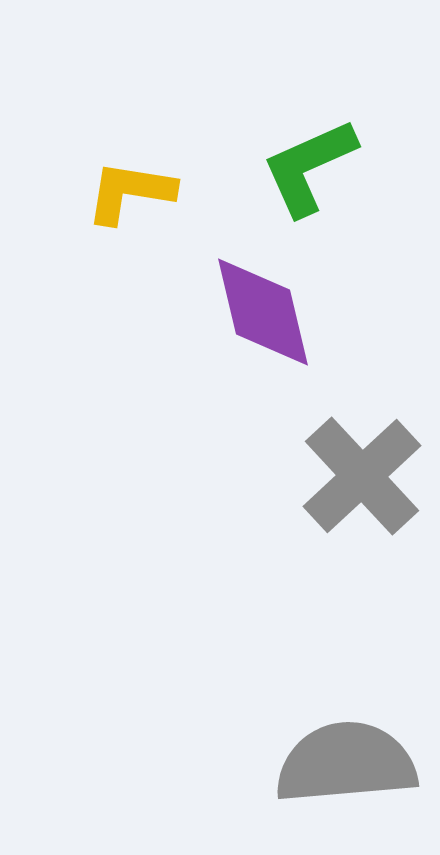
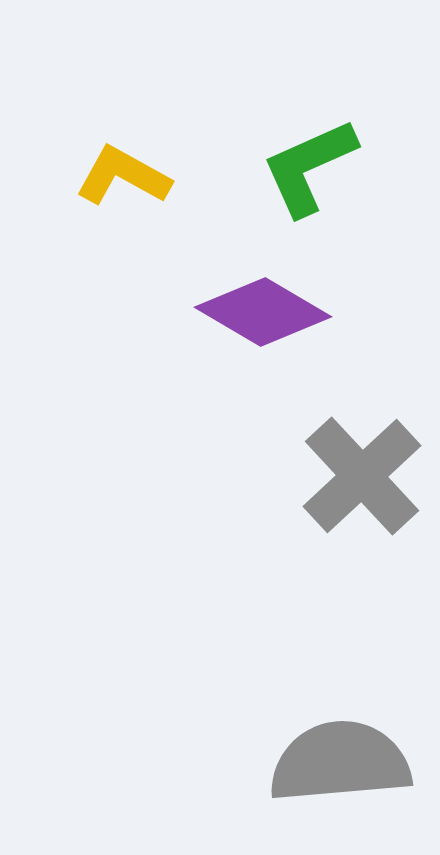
yellow L-shape: moved 7 px left, 16 px up; rotated 20 degrees clockwise
purple diamond: rotated 46 degrees counterclockwise
gray semicircle: moved 6 px left, 1 px up
